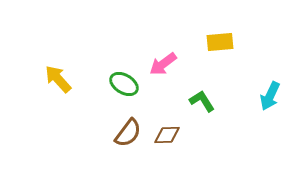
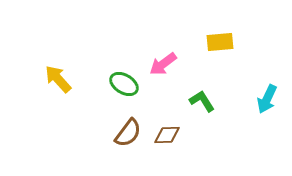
cyan arrow: moved 3 px left, 3 px down
